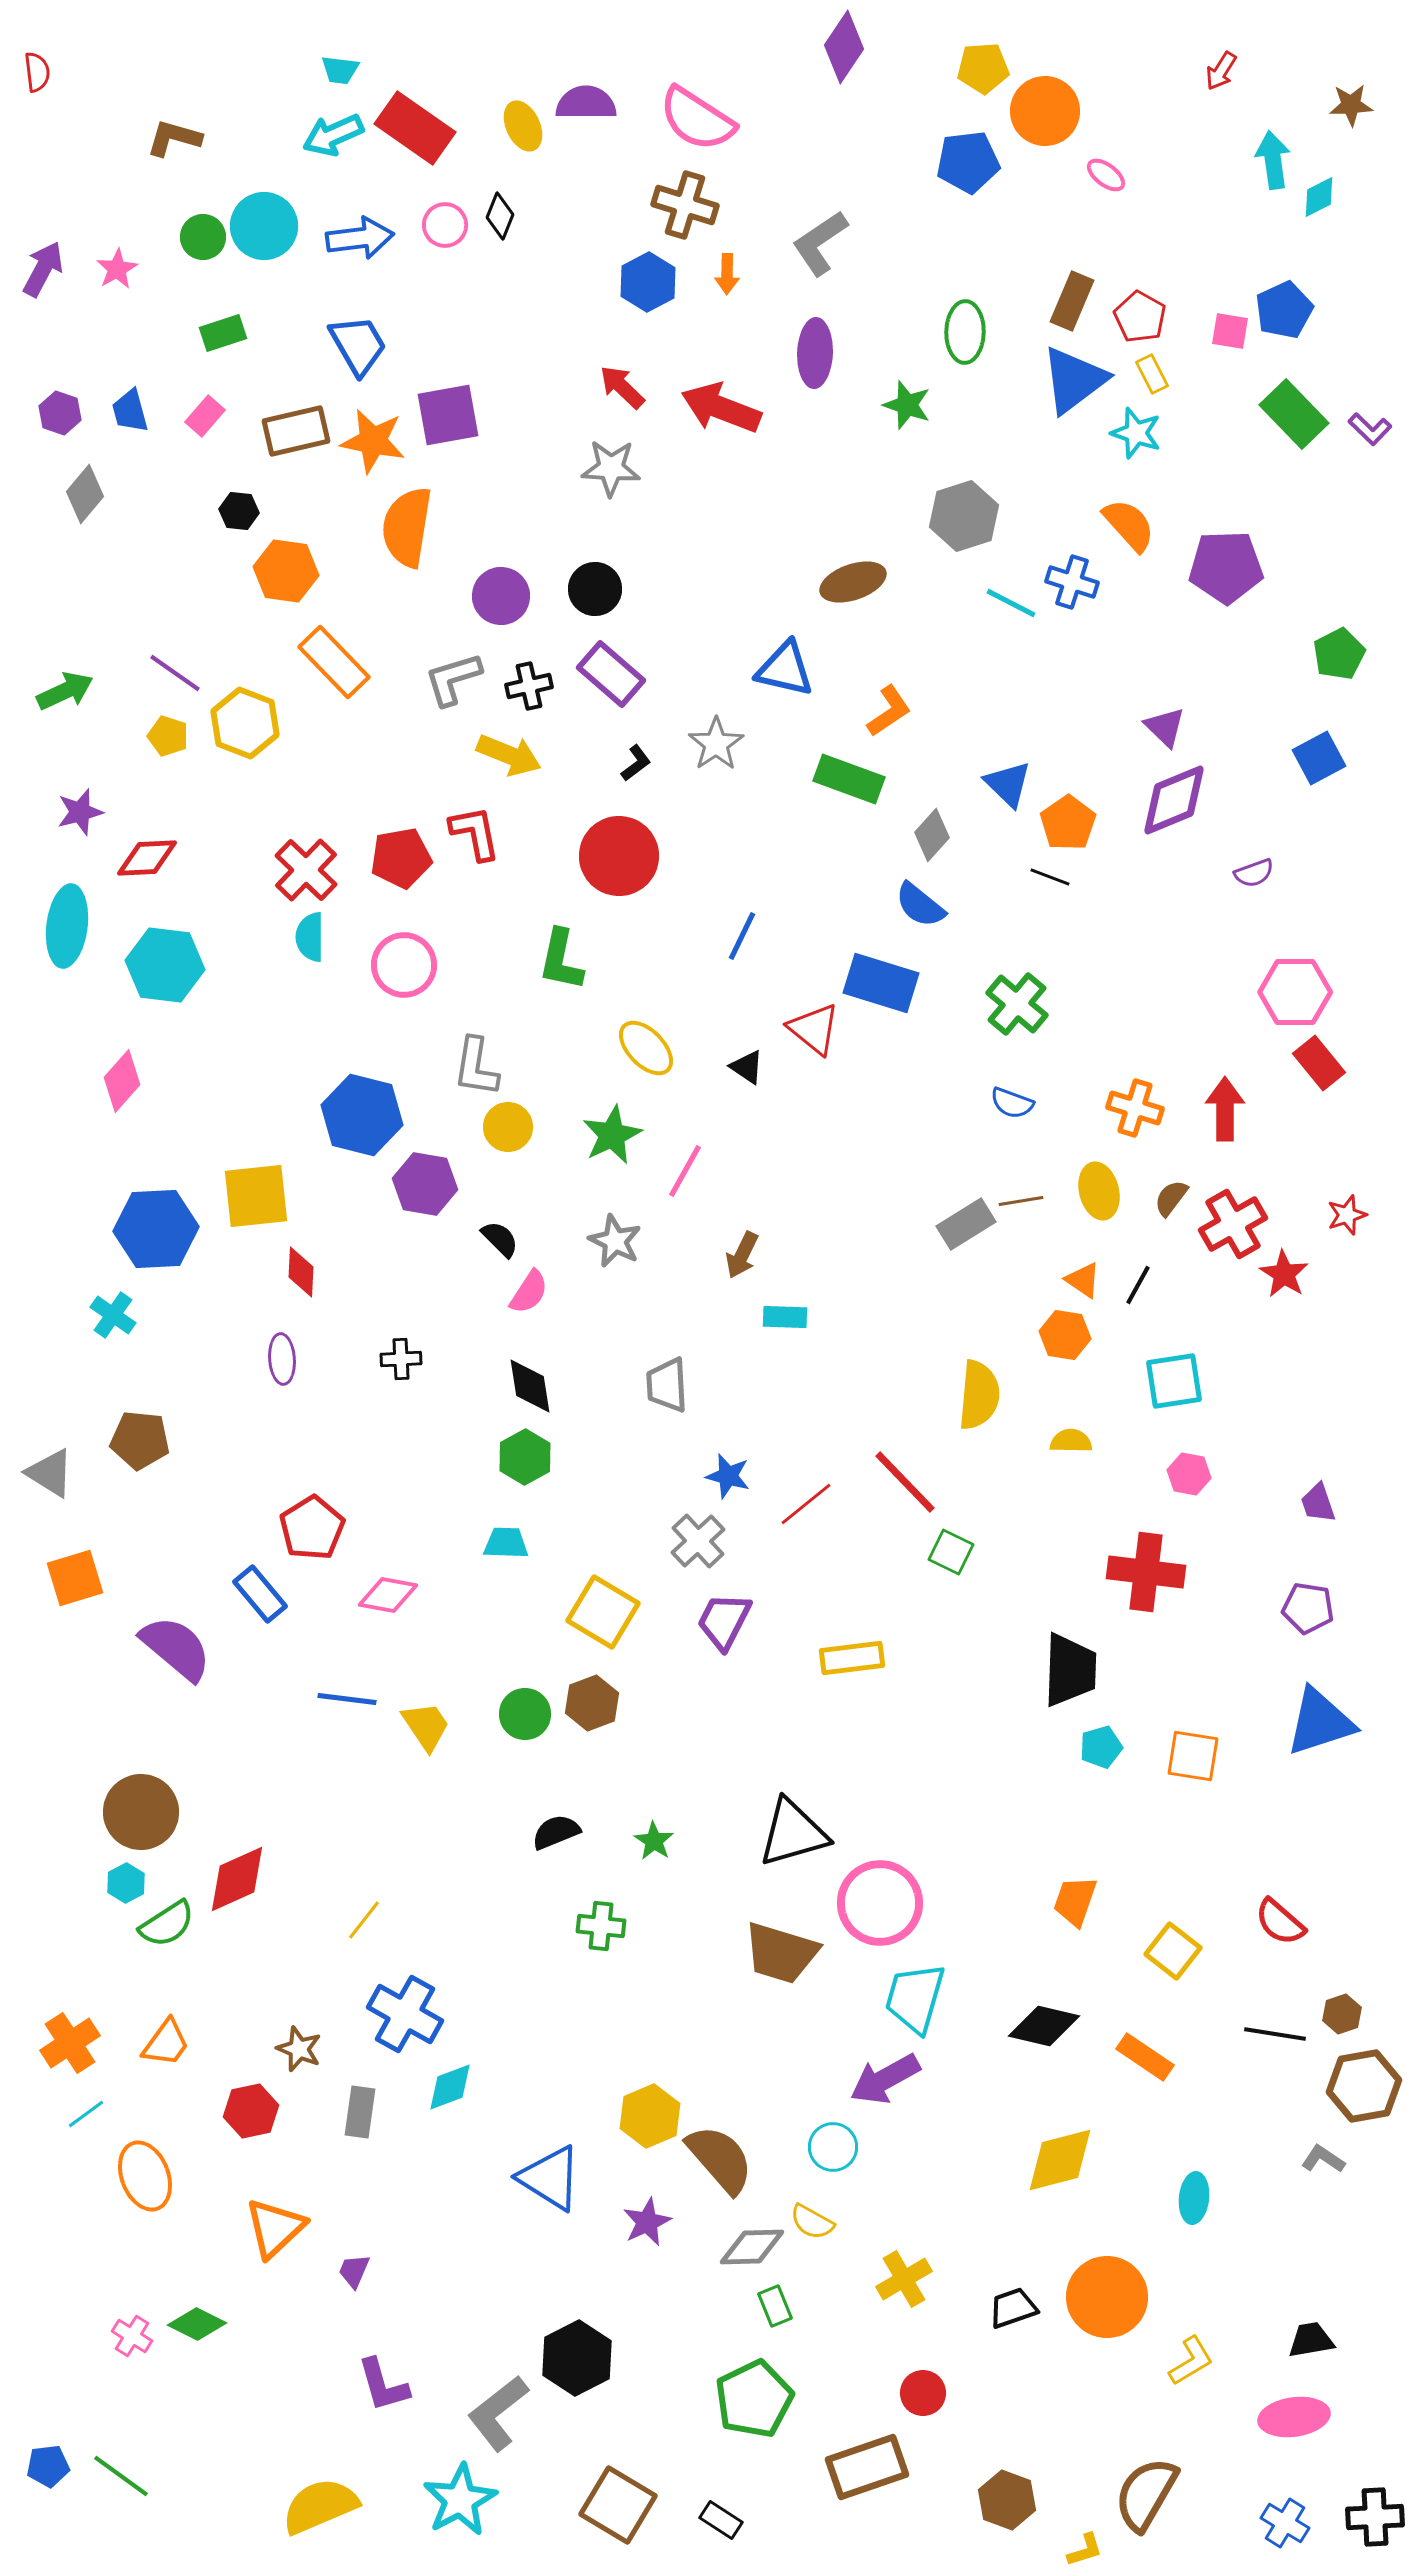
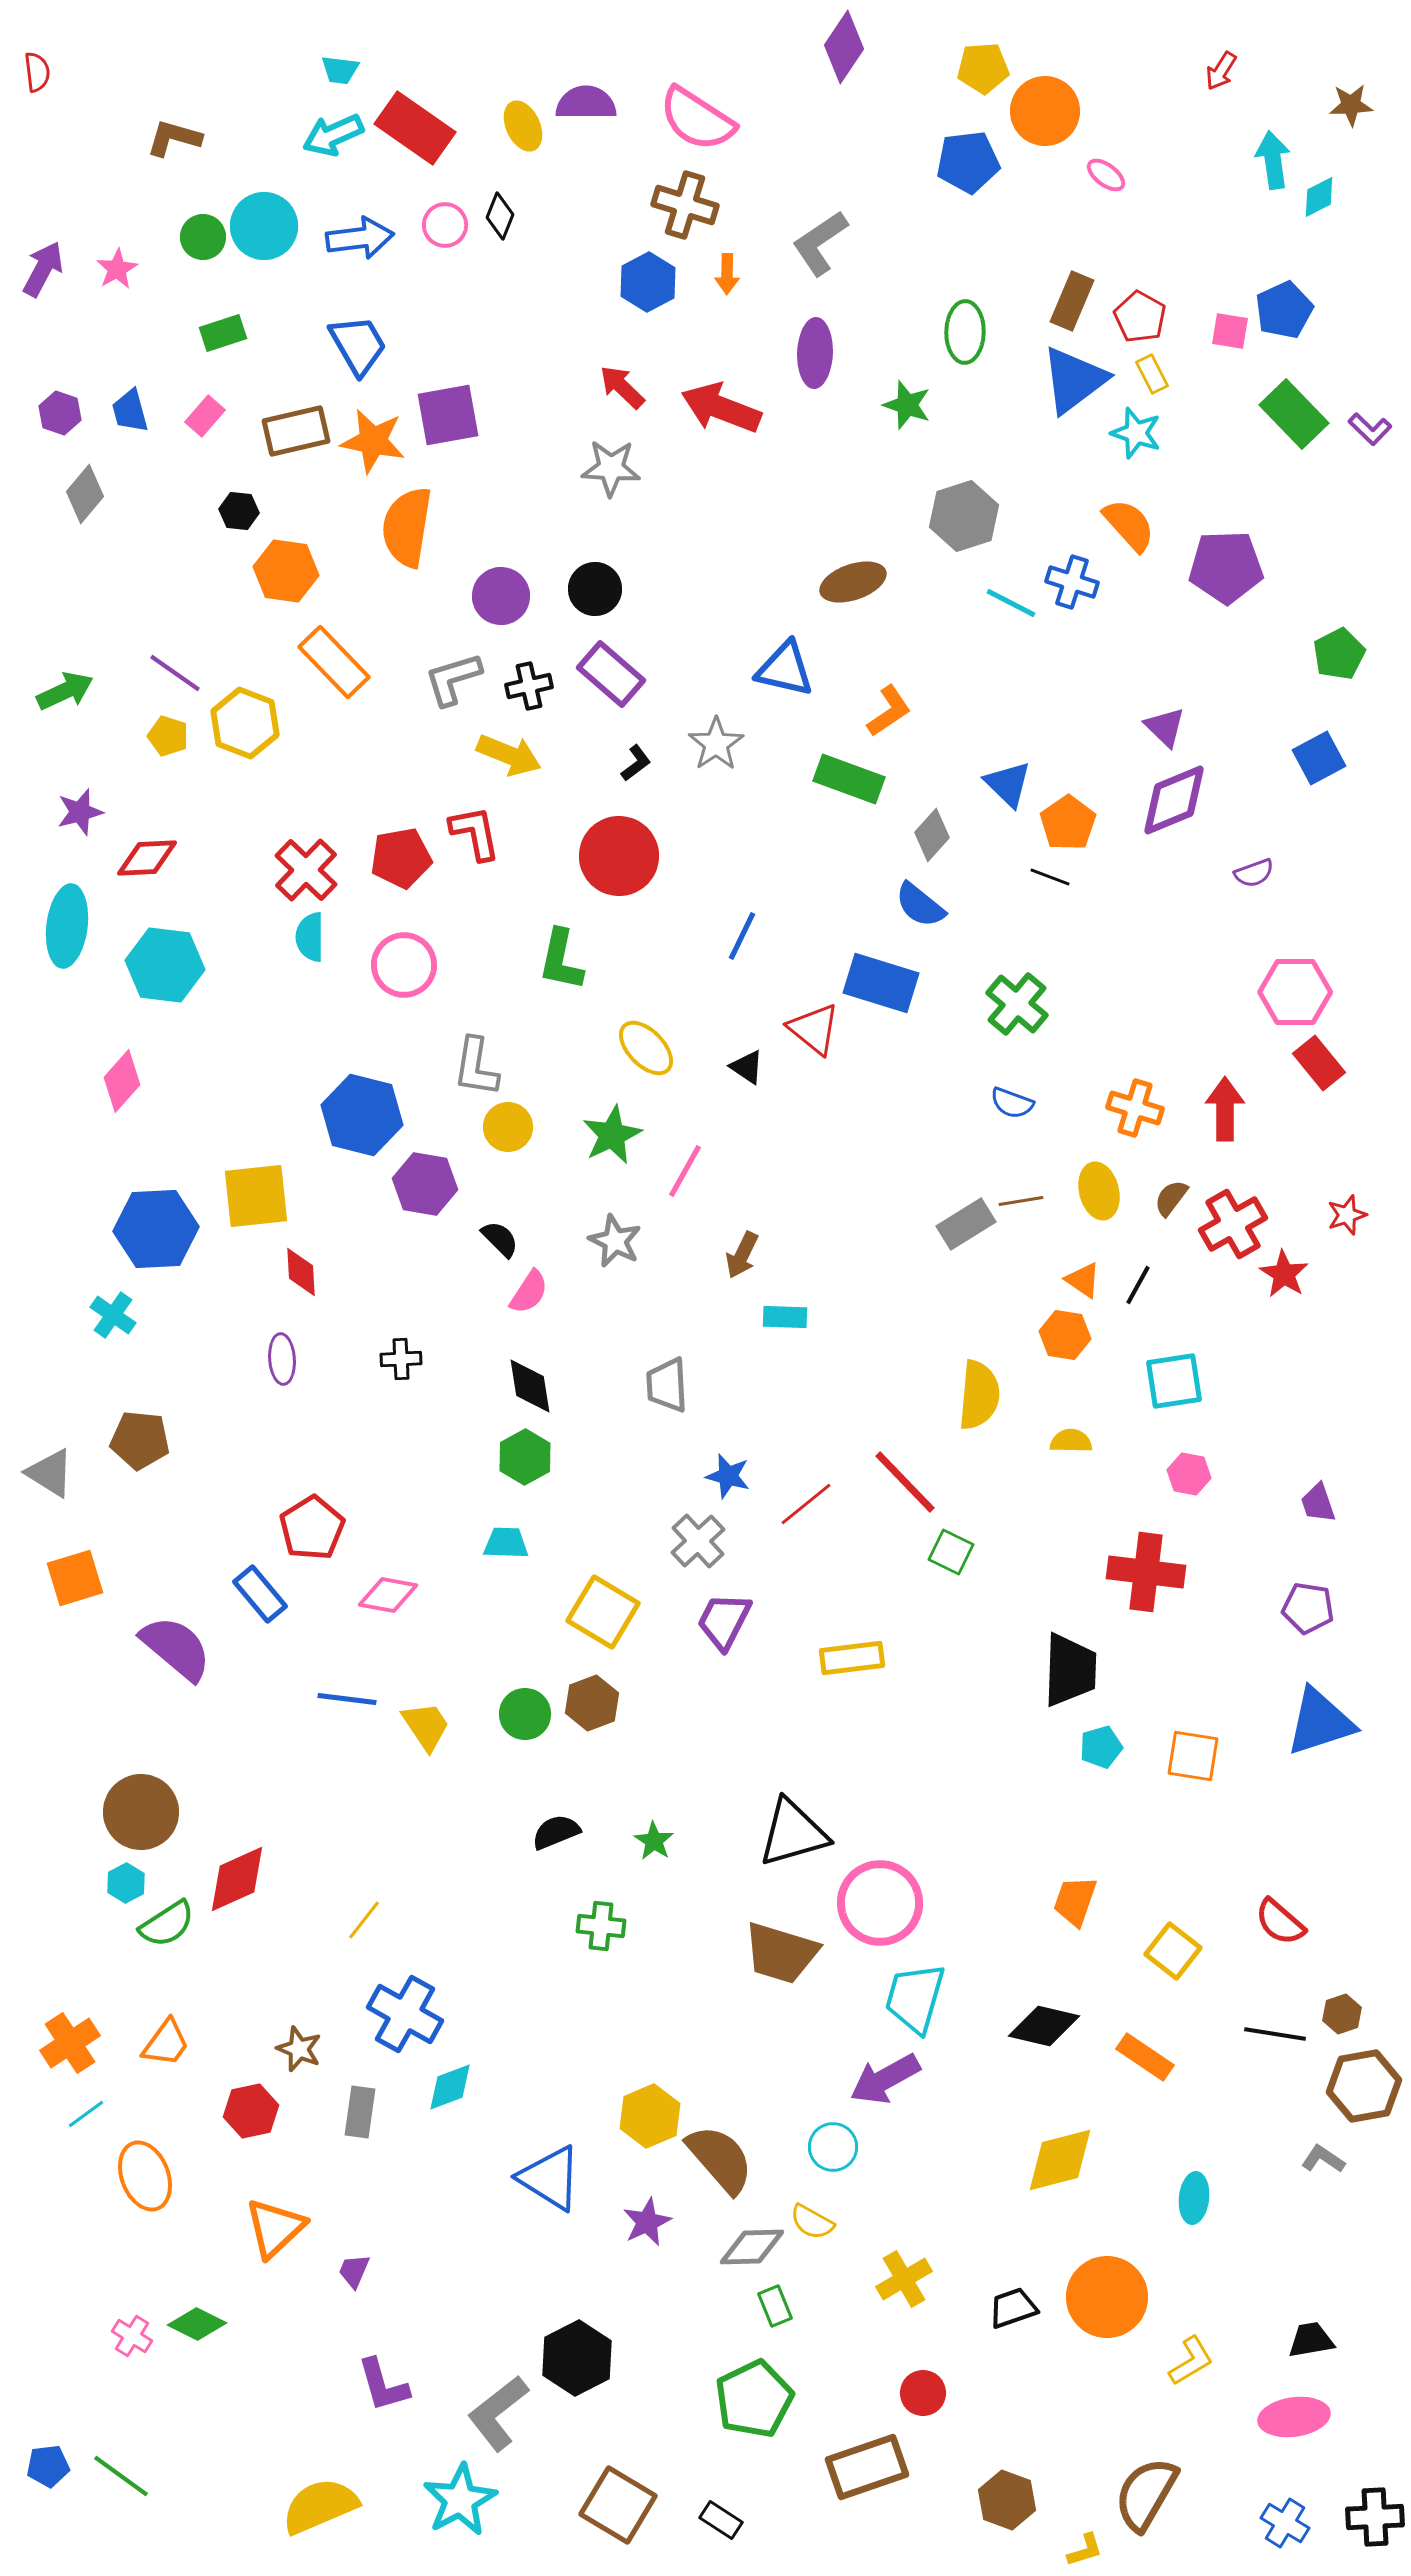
red diamond at (301, 1272): rotated 6 degrees counterclockwise
